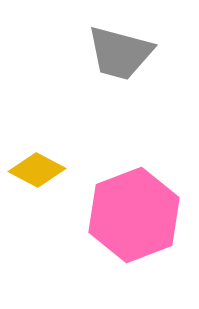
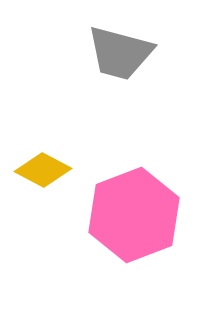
yellow diamond: moved 6 px right
